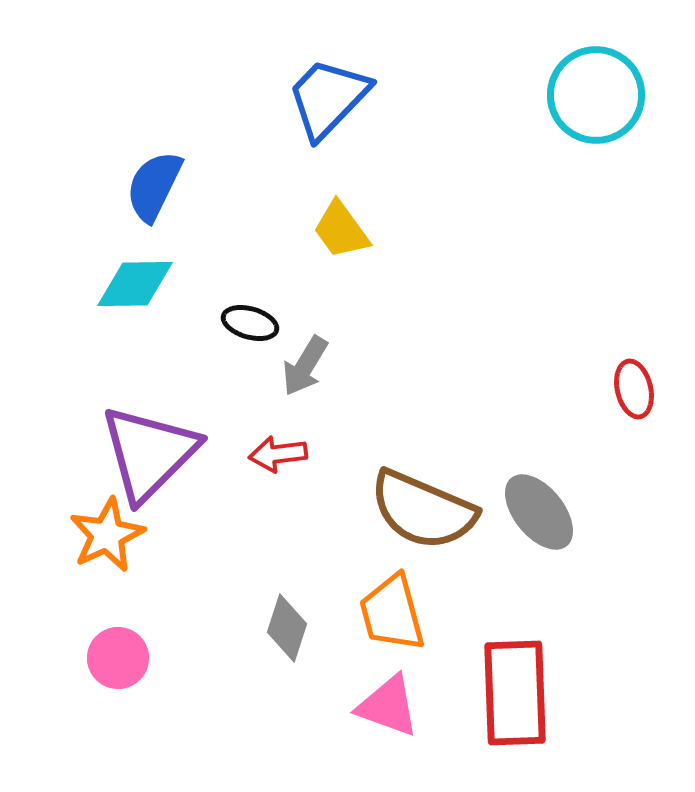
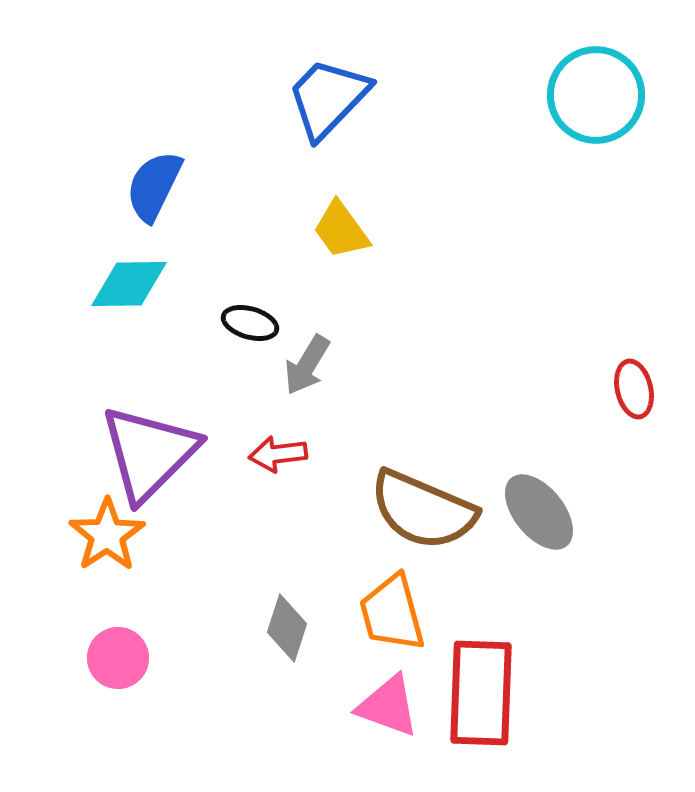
cyan diamond: moved 6 px left
gray arrow: moved 2 px right, 1 px up
orange star: rotated 8 degrees counterclockwise
red rectangle: moved 34 px left; rotated 4 degrees clockwise
